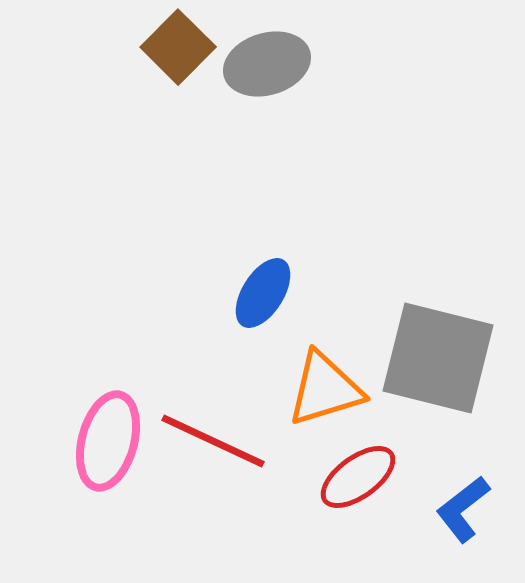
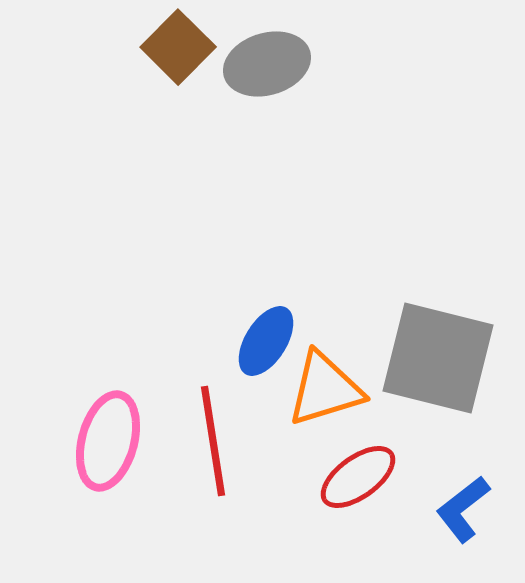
blue ellipse: moved 3 px right, 48 px down
red line: rotated 56 degrees clockwise
